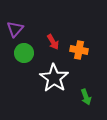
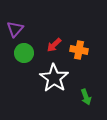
red arrow: moved 1 px right, 3 px down; rotated 77 degrees clockwise
